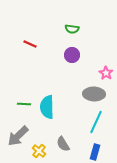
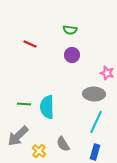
green semicircle: moved 2 px left, 1 px down
pink star: moved 1 px right; rotated 16 degrees counterclockwise
